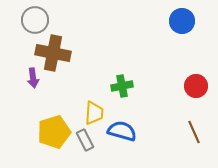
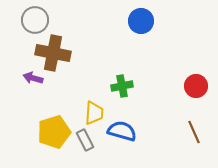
blue circle: moved 41 px left
purple arrow: rotated 114 degrees clockwise
